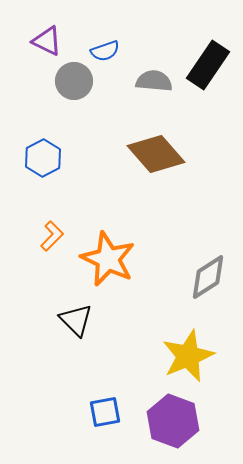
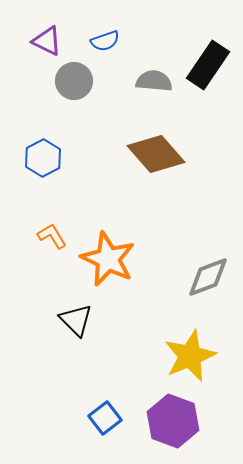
blue semicircle: moved 10 px up
orange L-shape: rotated 76 degrees counterclockwise
gray diamond: rotated 12 degrees clockwise
yellow star: moved 2 px right
blue square: moved 6 px down; rotated 28 degrees counterclockwise
